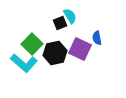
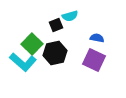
cyan semicircle: rotated 105 degrees clockwise
black square: moved 4 px left, 2 px down
blue semicircle: rotated 112 degrees clockwise
purple square: moved 14 px right, 11 px down
cyan L-shape: moved 1 px left, 1 px up
